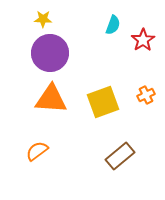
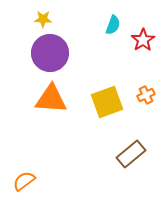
yellow square: moved 4 px right
orange semicircle: moved 13 px left, 30 px down
brown rectangle: moved 11 px right, 2 px up
